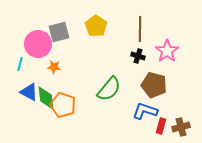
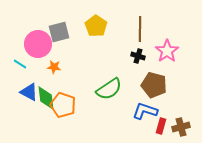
cyan line: rotated 72 degrees counterclockwise
green semicircle: rotated 16 degrees clockwise
